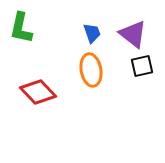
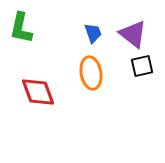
blue trapezoid: moved 1 px right
orange ellipse: moved 3 px down
red diamond: rotated 24 degrees clockwise
